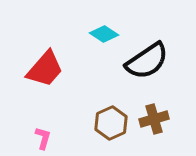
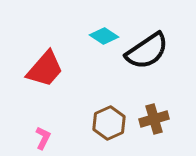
cyan diamond: moved 2 px down
black semicircle: moved 10 px up
brown hexagon: moved 2 px left
pink L-shape: rotated 10 degrees clockwise
